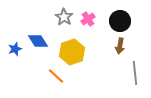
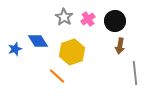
black circle: moved 5 px left
orange line: moved 1 px right
